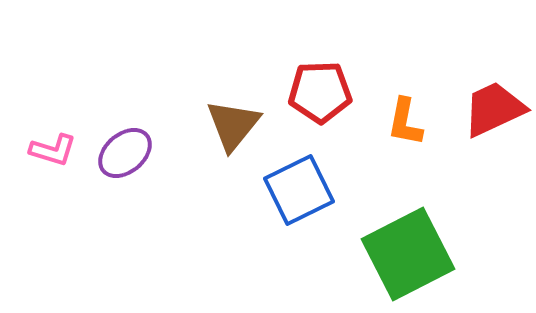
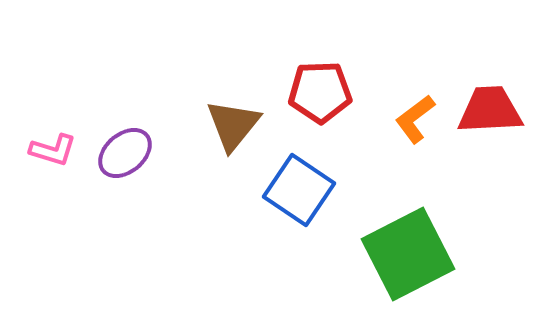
red trapezoid: moved 4 px left, 1 px down; rotated 22 degrees clockwise
orange L-shape: moved 10 px right, 3 px up; rotated 42 degrees clockwise
blue square: rotated 30 degrees counterclockwise
